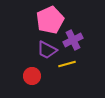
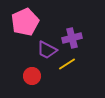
pink pentagon: moved 25 px left, 2 px down
purple cross: moved 1 px left, 2 px up; rotated 12 degrees clockwise
yellow line: rotated 18 degrees counterclockwise
